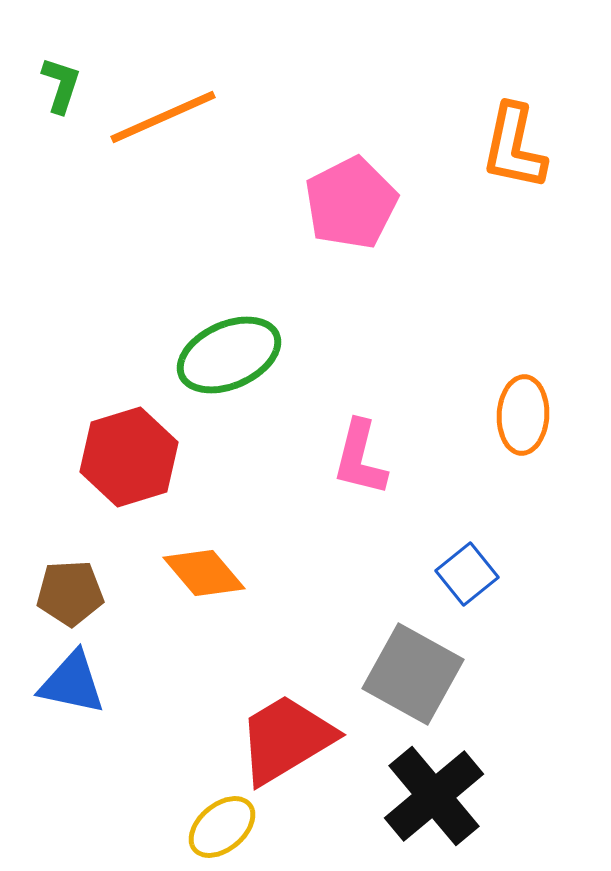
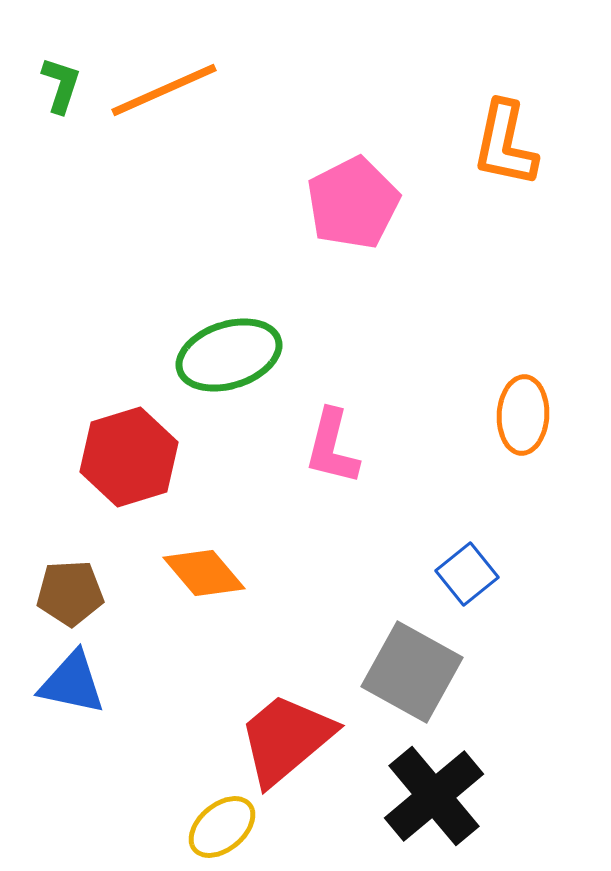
orange line: moved 1 px right, 27 px up
orange L-shape: moved 9 px left, 3 px up
pink pentagon: moved 2 px right
green ellipse: rotated 6 degrees clockwise
pink L-shape: moved 28 px left, 11 px up
gray square: moved 1 px left, 2 px up
red trapezoid: rotated 9 degrees counterclockwise
